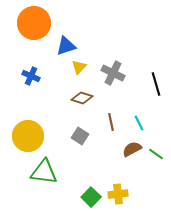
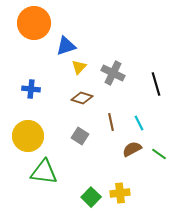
blue cross: moved 13 px down; rotated 18 degrees counterclockwise
green line: moved 3 px right
yellow cross: moved 2 px right, 1 px up
